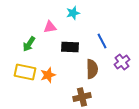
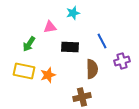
purple cross: moved 1 px up; rotated 21 degrees clockwise
yellow rectangle: moved 1 px left, 1 px up
